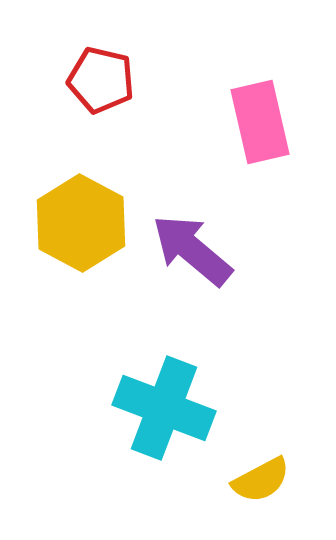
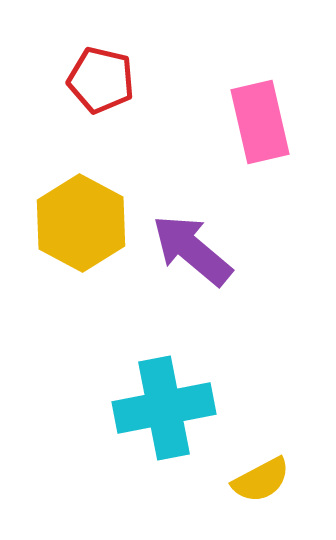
cyan cross: rotated 32 degrees counterclockwise
